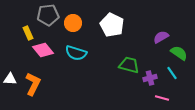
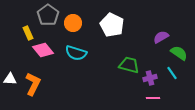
gray pentagon: rotated 30 degrees counterclockwise
pink line: moved 9 px left; rotated 16 degrees counterclockwise
